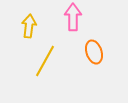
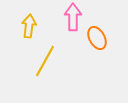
orange ellipse: moved 3 px right, 14 px up; rotated 10 degrees counterclockwise
